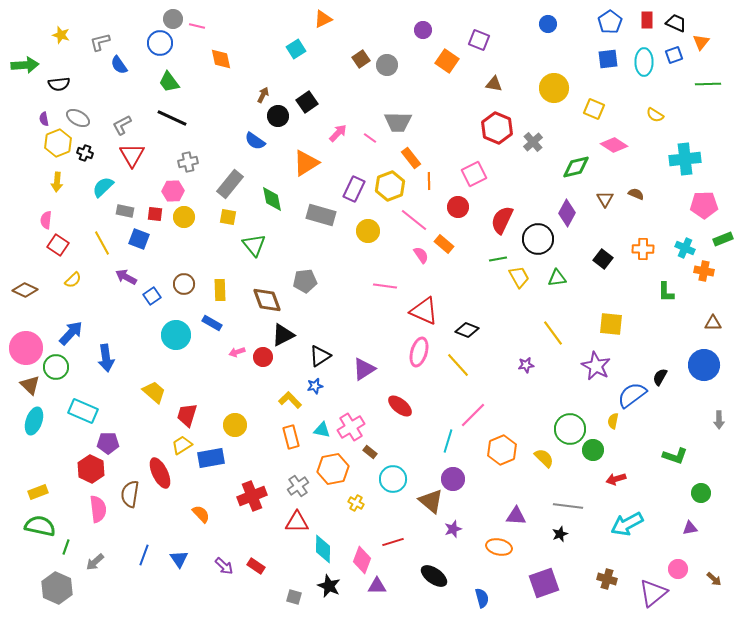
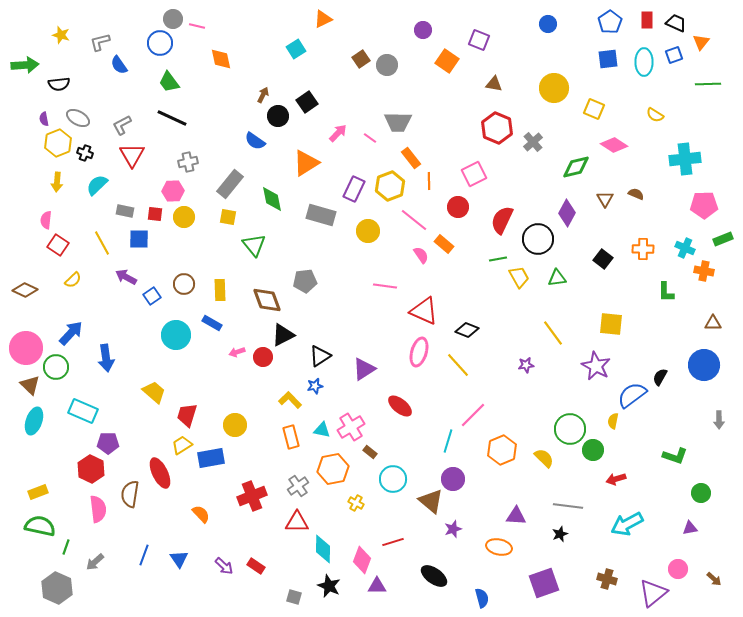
cyan semicircle at (103, 187): moved 6 px left, 2 px up
blue square at (139, 239): rotated 20 degrees counterclockwise
